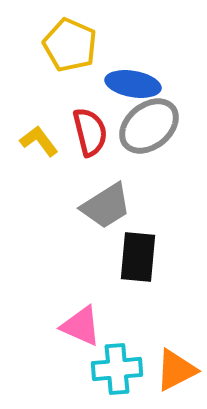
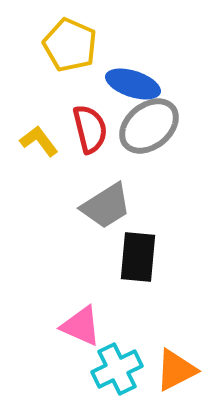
blue ellipse: rotated 8 degrees clockwise
red semicircle: moved 3 px up
cyan cross: rotated 21 degrees counterclockwise
